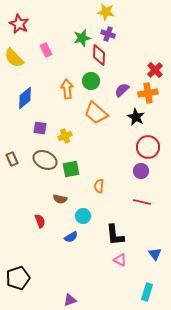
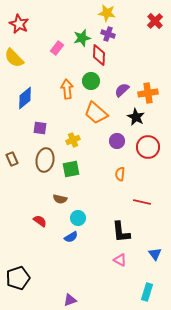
yellow star: moved 1 px right, 1 px down
pink rectangle: moved 11 px right, 2 px up; rotated 64 degrees clockwise
red cross: moved 49 px up
yellow cross: moved 8 px right, 4 px down
brown ellipse: rotated 75 degrees clockwise
purple circle: moved 24 px left, 30 px up
orange semicircle: moved 21 px right, 12 px up
cyan circle: moved 5 px left, 2 px down
red semicircle: rotated 32 degrees counterclockwise
black L-shape: moved 6 px right, 3 px up
